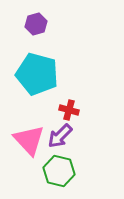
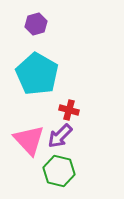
cyan pentagon: rotated 15 degrees clockwise
